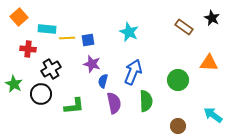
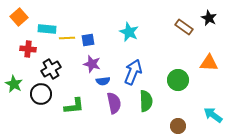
black star: moved 3 px left
blue semicircle: rotated 112 degrees counterclockwise
